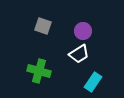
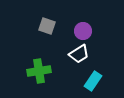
gray square: moved 4 px right
green cross: rotated 25 degrees counterclockwise
cyan rectangle: moved 1 px up
